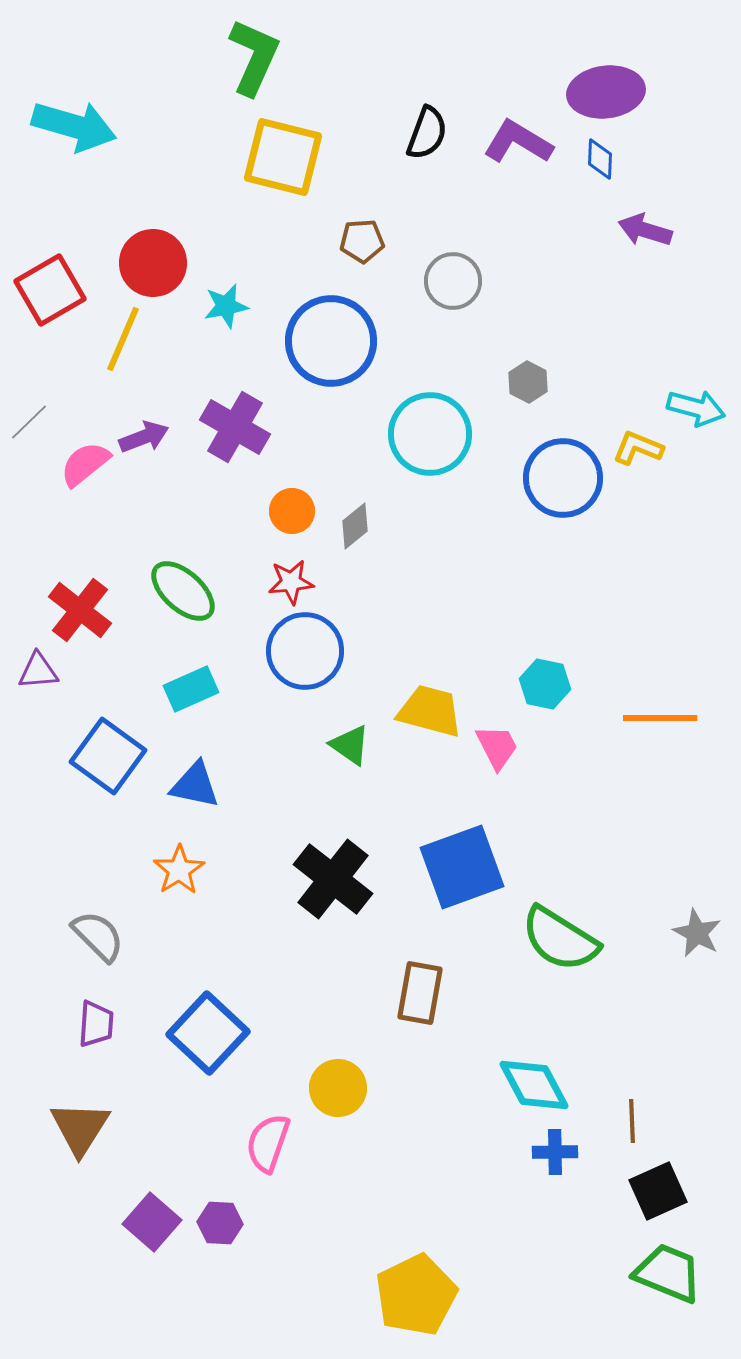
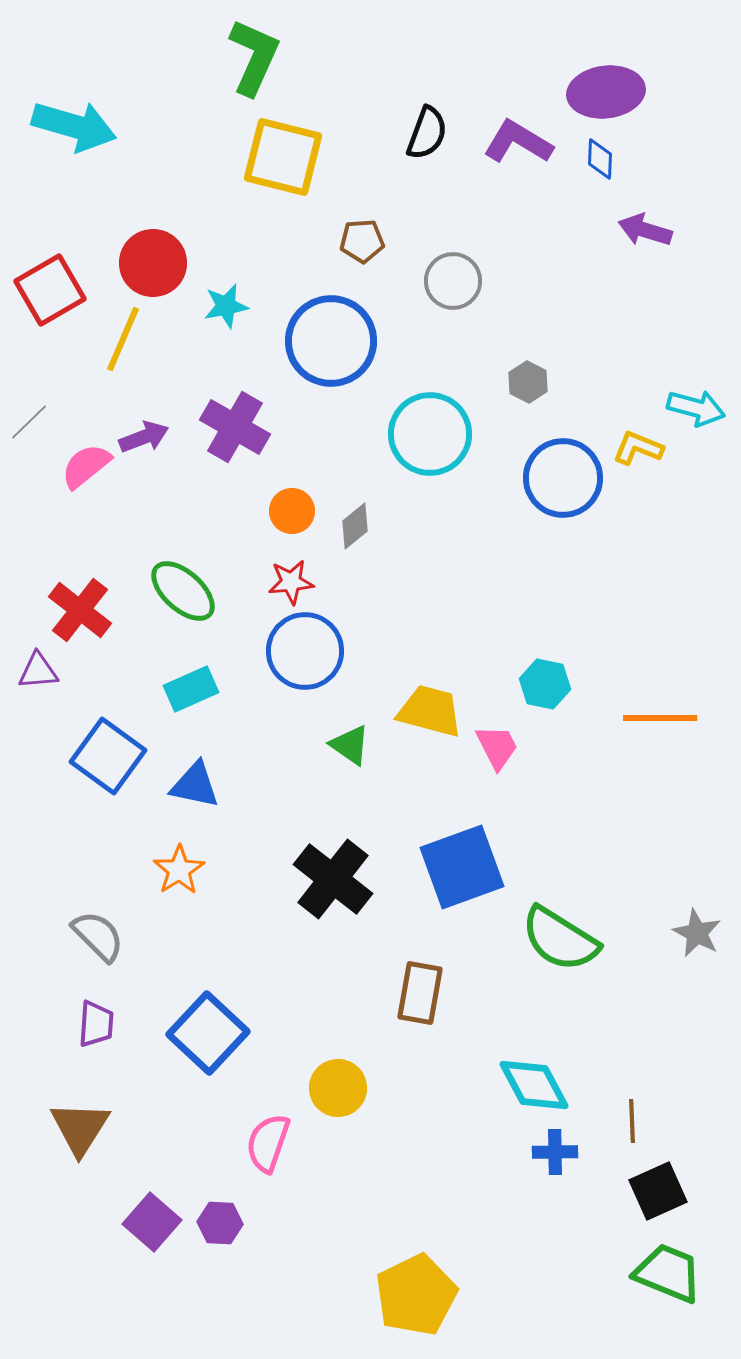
pink semicircle at (85, 464): moved 1 px right, 2 px down
